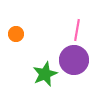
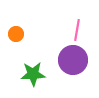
purple circle: moved 1 px left
green star: moved 12 px left; rotated 20 degrees clockwise
